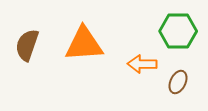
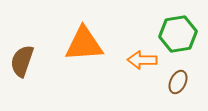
green hexagon: moved 3 px down; rotated 9 degrees counterclockwise
brown semicircle: moved 5 px left, 16 px down
orange arrow: moved 4 px up
